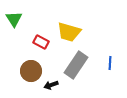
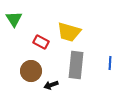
gray rectangle: rotated 28 degrees counterclockwise
